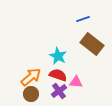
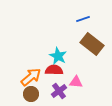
red semicircle: moved 4 px left, 5 px up; rotated 18 degrees counterclockwise
